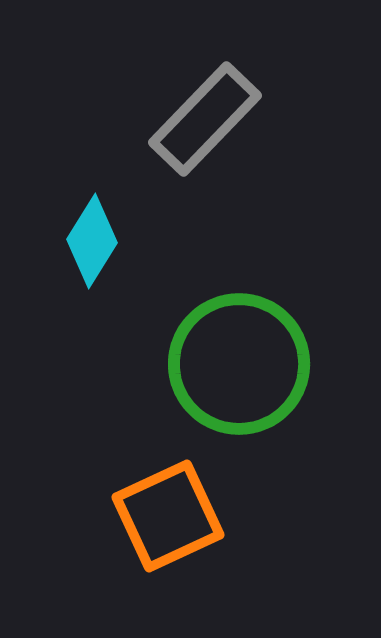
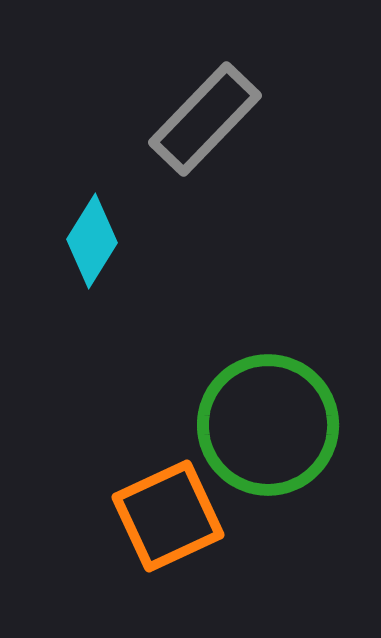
green circle: moved 29 px right, 61 px down
